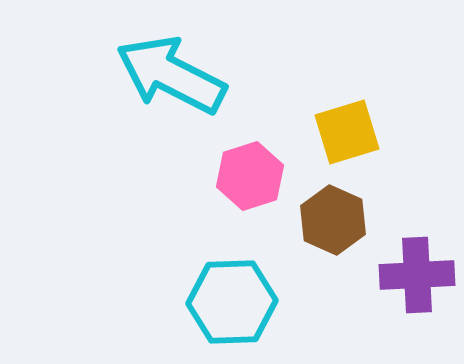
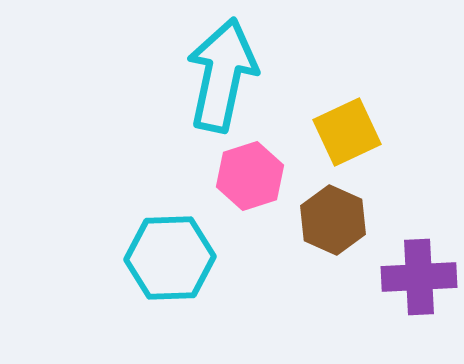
cyan arrow: moved 51 px right; rotated 75 degrees clockwise
yellow square: rotated 8 degrees counterclockwise
purple cross: moved 2 px right, 2 px down
cyan hexagon: moved 62 px left, 44 px up
